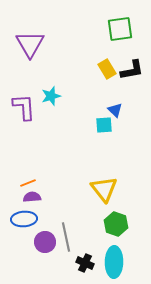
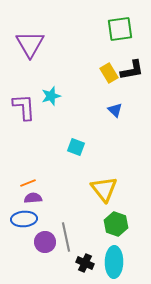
yellow rectangle: moved 2 px right, 4 px down
cyan square: moved 28 px left, 22 px down; rotated 24 degrees clockwise
purple semicircle: moved 1 px right, 1 px down
